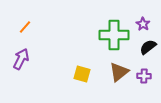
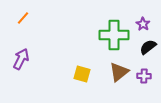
orange line: moved 2 px left, 9 px up
